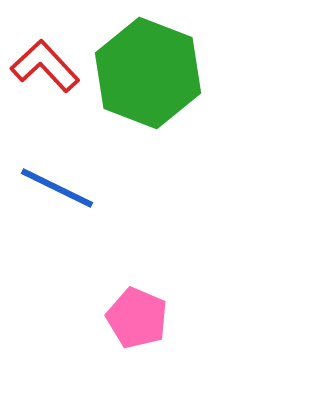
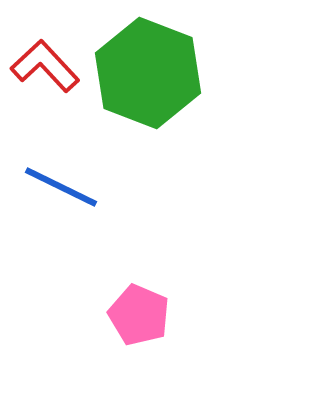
blue line: moved 4 px right, 1 px up
pink pentagon: moved 2 px right, 3 px up
